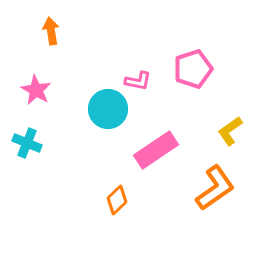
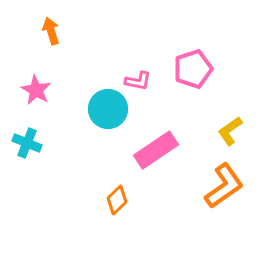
orange arrow: rotated 8 degrees counterclockwise
orange L-shape: moved 9 px right, 2 px up
